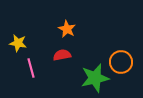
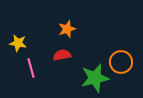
orange star: rotated 24 degrees clockwise
